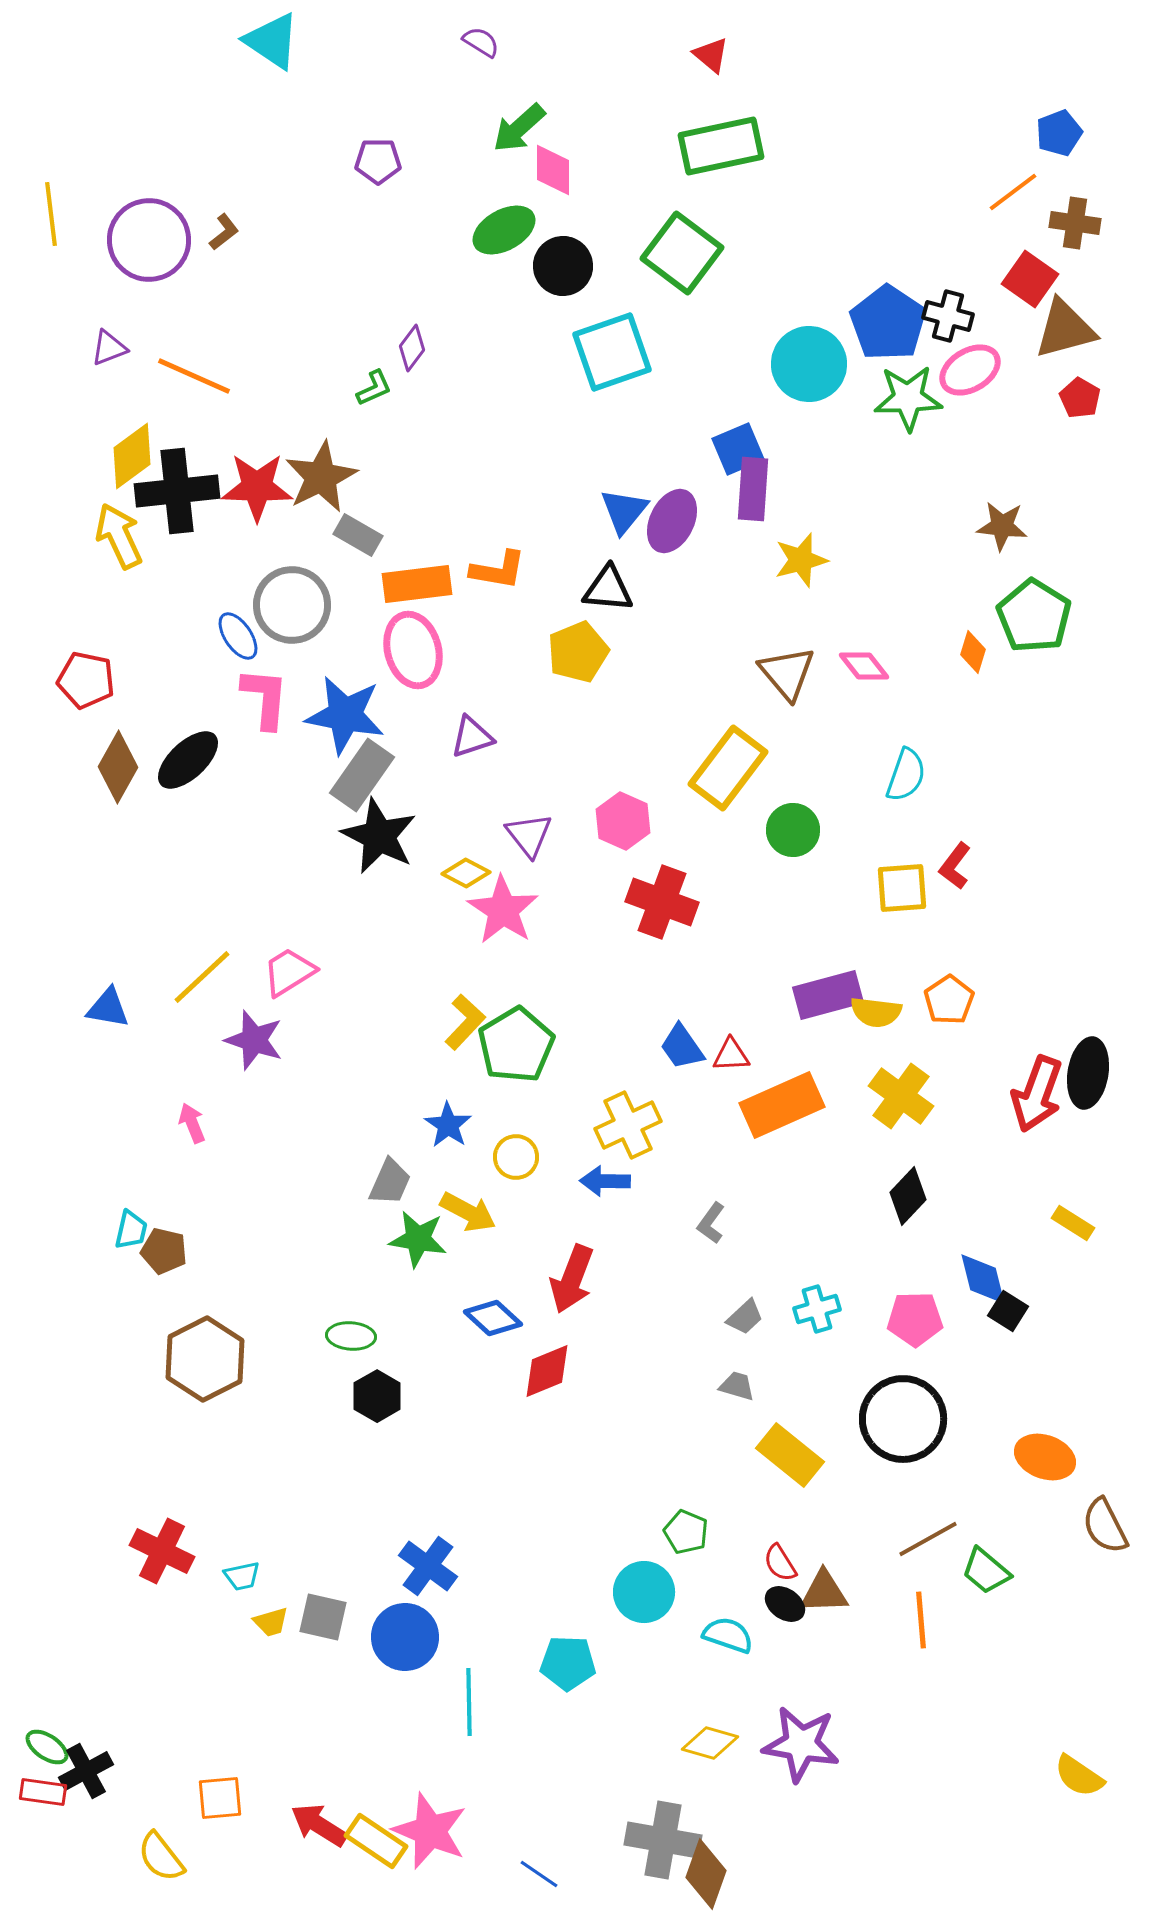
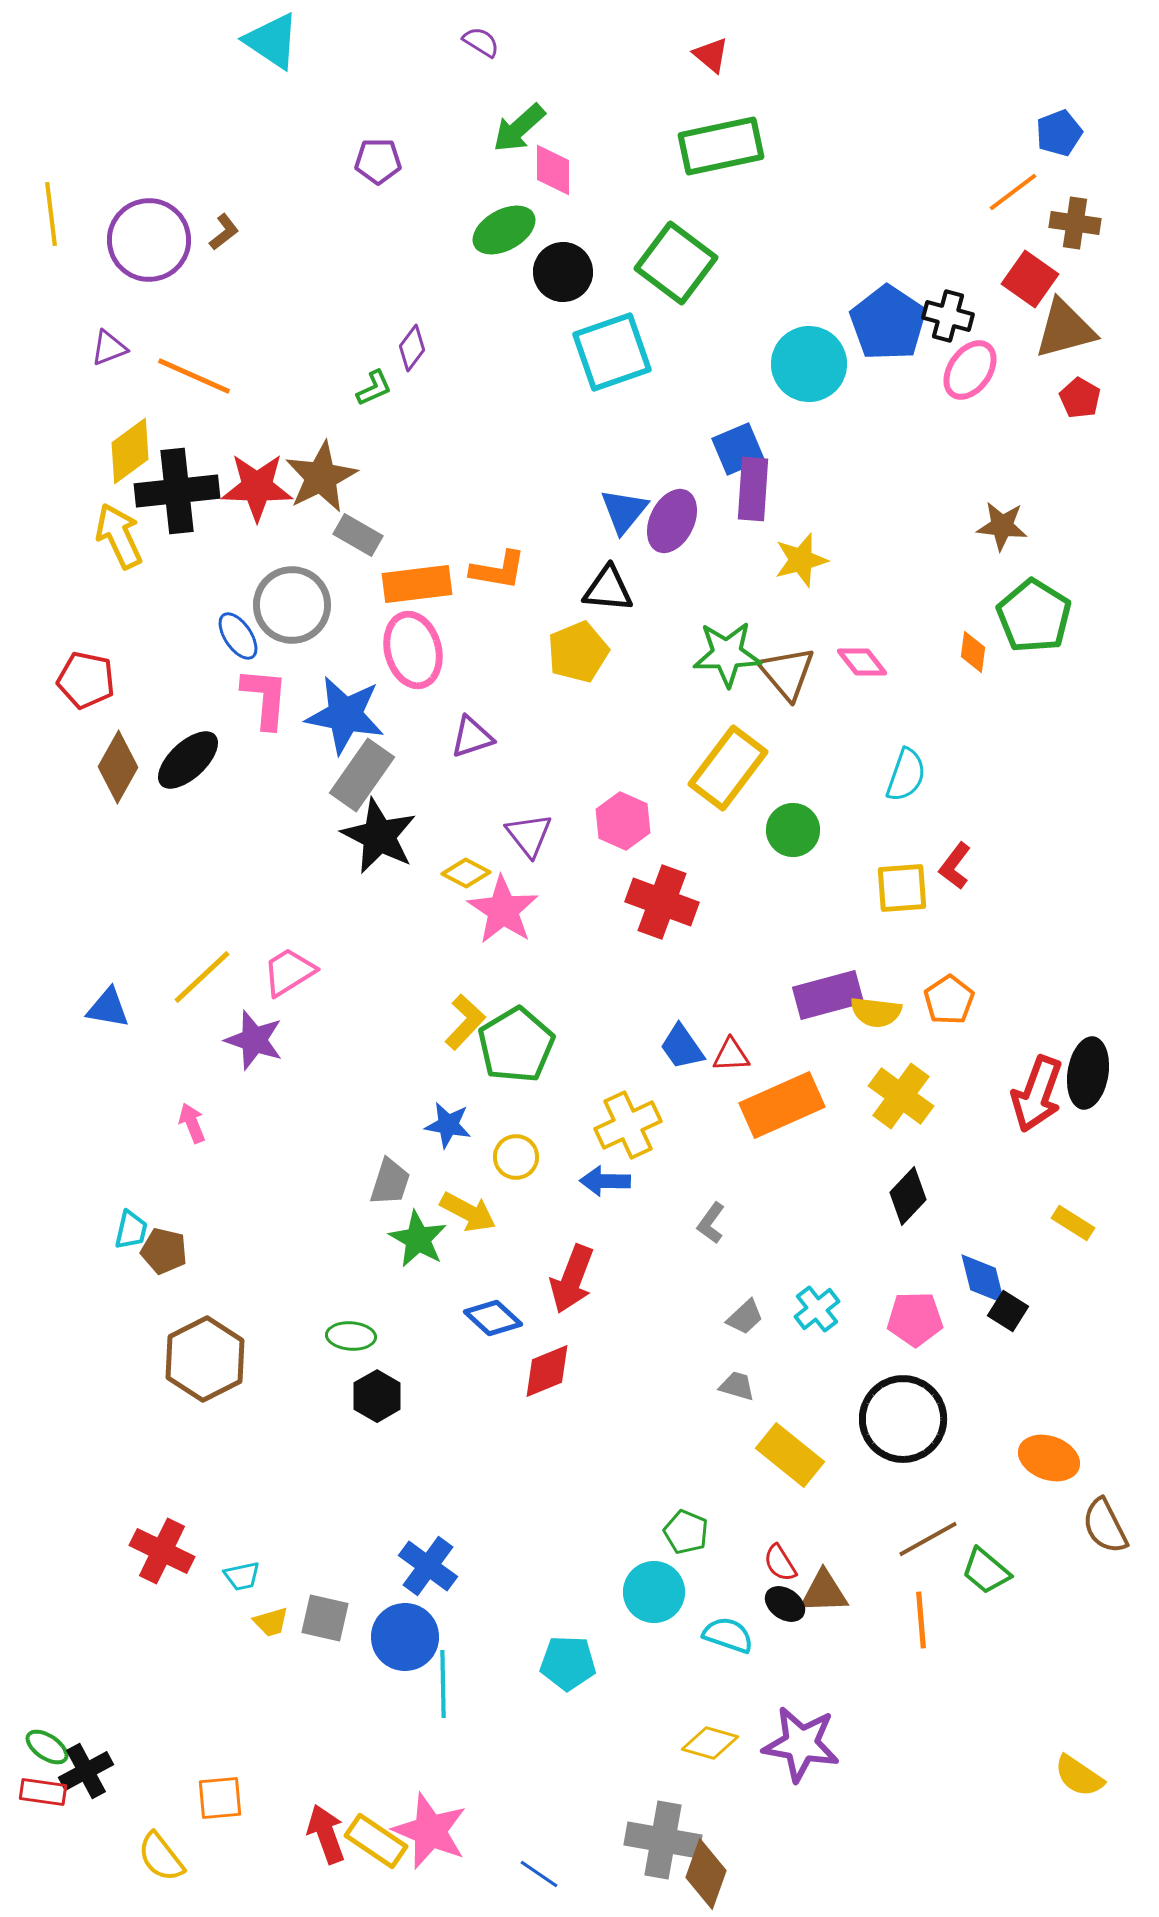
green square at (682, 253): moved 6 px left, 10 px down
black circle at (563, 266): moved 6 px down
pink ellipse at (970, 370): rotated 24 degrees counterclockwise
green star at (908, 398): moved 181 px left, 256 px down
yellow diamond at (132, 456): moved 2 px left, 5 px up
orange diamond at (973, 652): rotated 9 degrees counterclockwise
pink diamond at (864, 666): moved 2 px left, 4 px up
blue star at (448, 1125): rotated 24 degrees counterclockwise
gray trapezoid at (390, 1182): rotated 6 degrees counterclockwise
green star at (418, 1239): rotated 20 degrees clockwise
cyan cross at (817, 1309): rotated 21 degrees counterclockwise
orange ellipse at (1045, 1457): moved 4 px right, 1 px down
cyan circle at (644, 1592): moved 10 px right
gray square at (323, 1617): moved 2 px right, 1 px down
cyan line at (469, 1702): moved 26 px left, 18 px up
red arrow at (319, 1825): moved 7 px right, 9 px down; rotated 38 degrees clockwise
